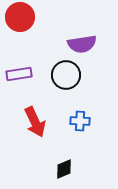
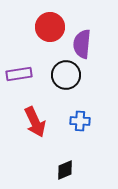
red circle: moved 30 px right, 10 px down
purple semicircle: rotated 104 degrees clockwise
black diamond: moved 1 px right, 1 px down
